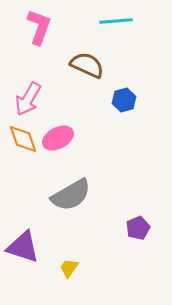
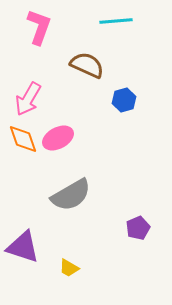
yellow trapezoid: rotated 95 degrees counterclockwise
